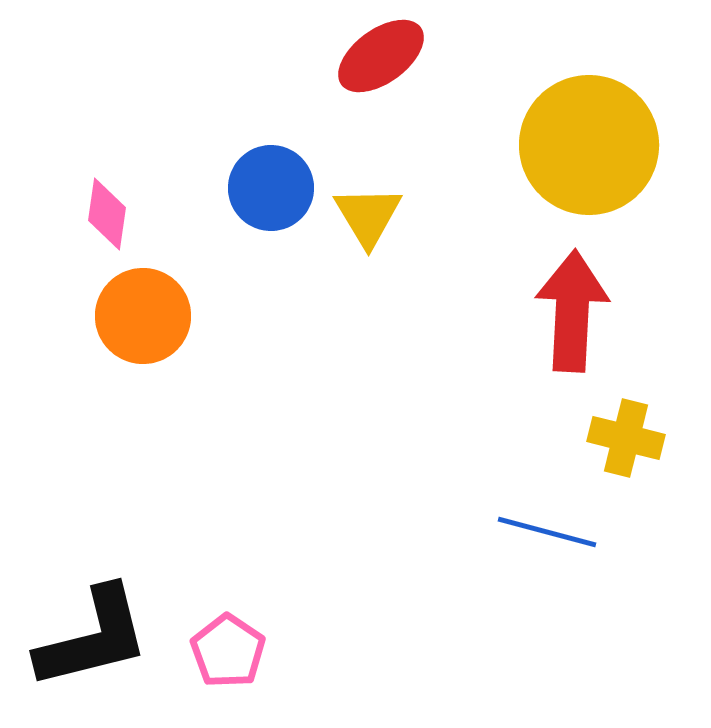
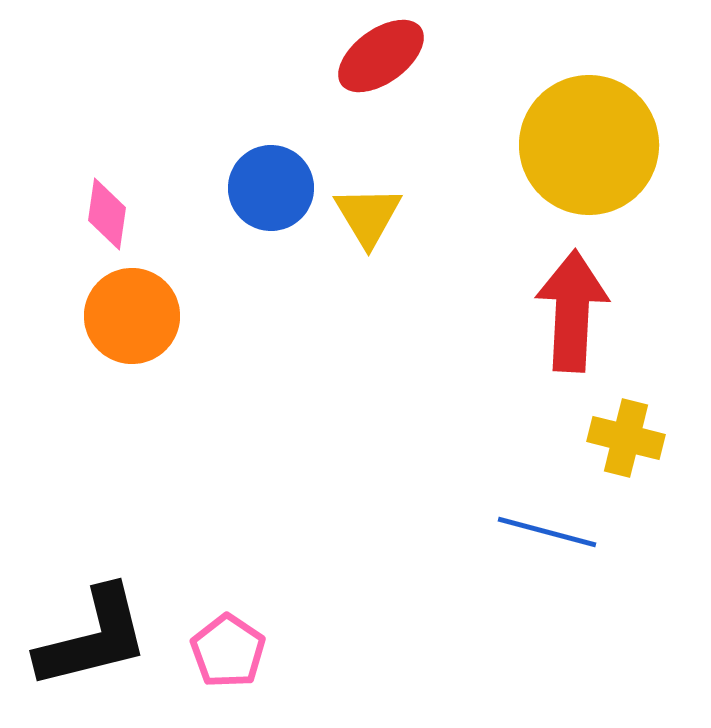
orange circle: moved 11 px left
